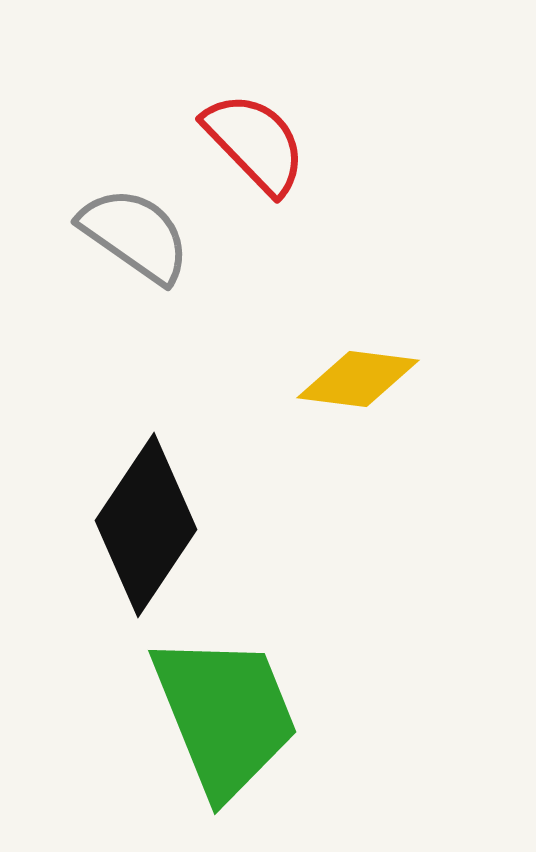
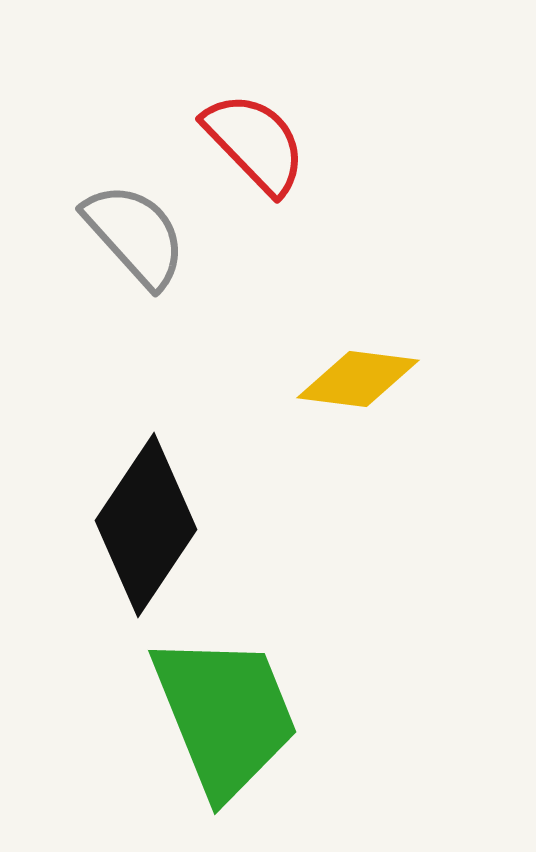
gray semicircle: rotated 13 degrees clockwise
